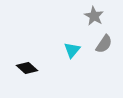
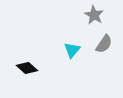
gray star: moved 1 px up
